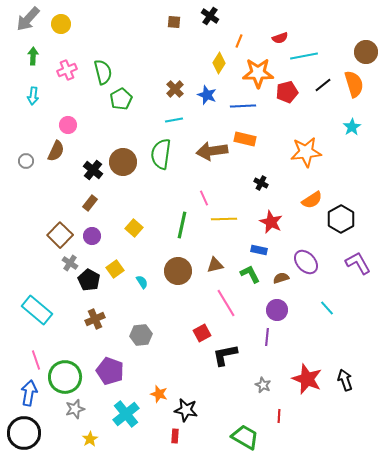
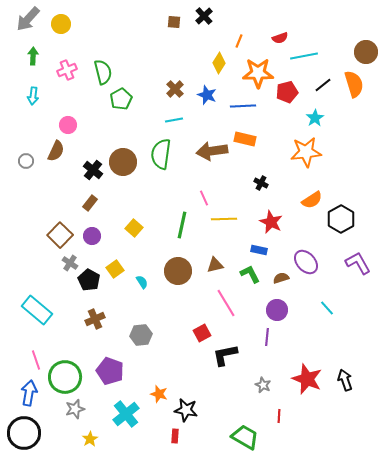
black cross at (210, 16): moved 6 px left; rotated 12 degrees clockwise
cyan star at (352, 127): moved 37 px left, 9 px up
